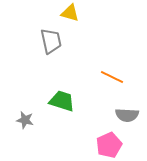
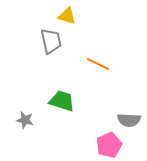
yellow triangle: moved 3 px left, 3 px down
orange line: moved 14 px left, 13 px up
gray semicircle: moved 2 px right, 5 px down
